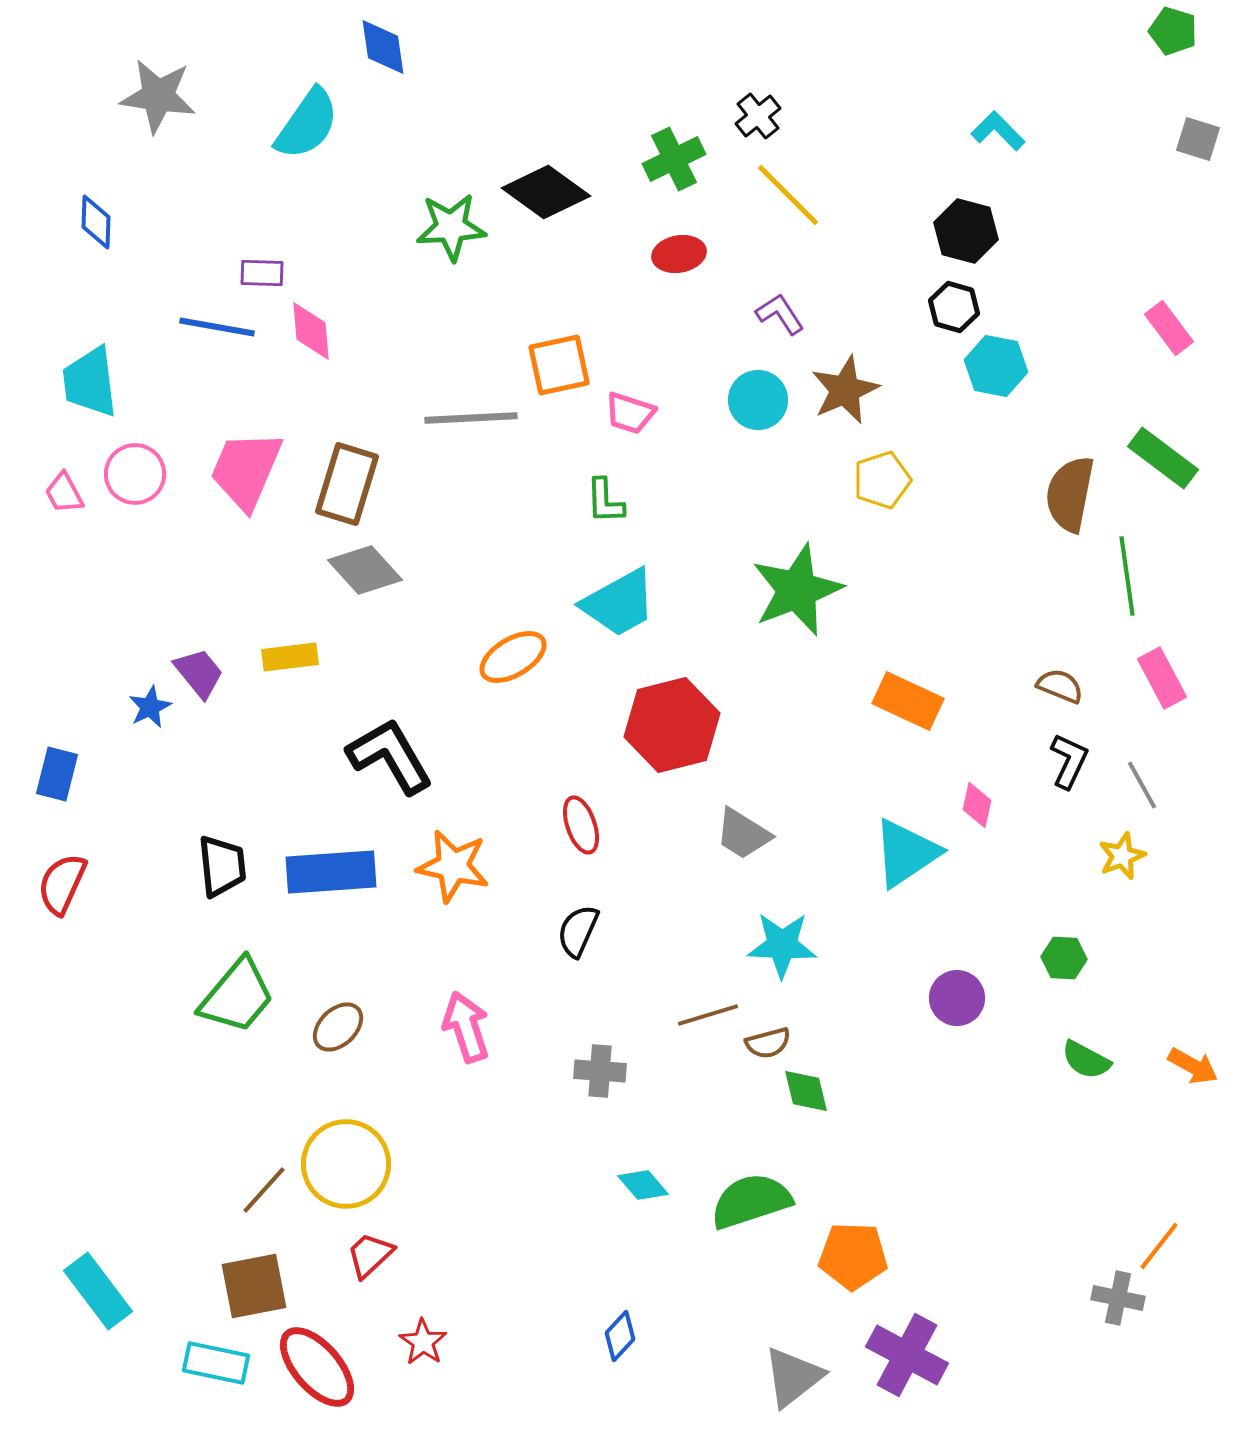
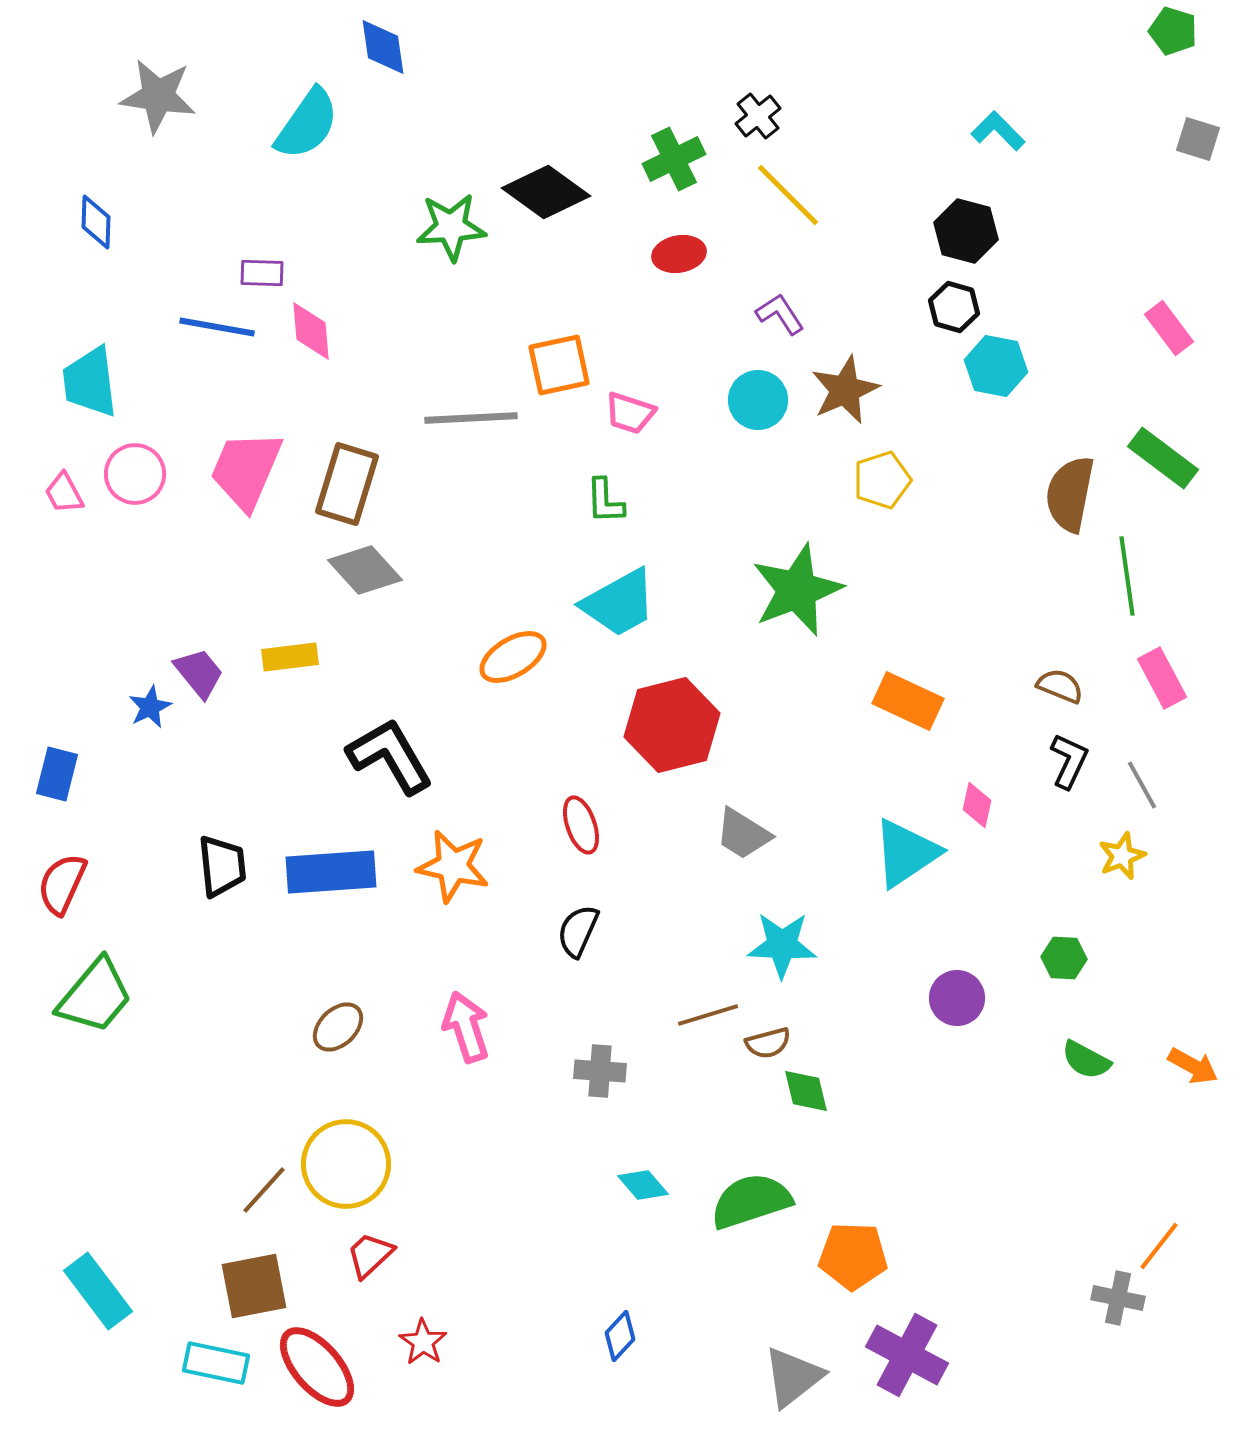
green trapezoid at (237, 996): moved 142 px left
